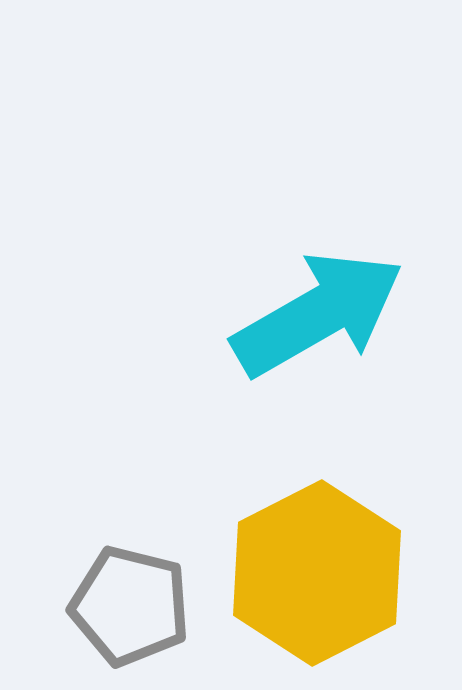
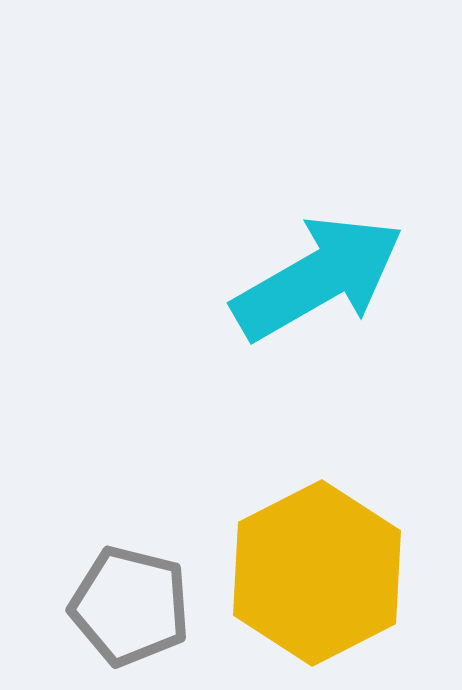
cyan arrow: moved 36 px up
